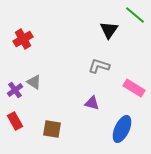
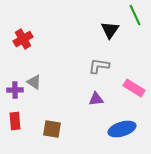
green line: rotated 25 degrees clockwise
black triangle: moved 1 px right
gray L-shape: rotated 10 degrees counterclockwise
purple cross: rotated 35 degrees clockwise
purple triangle: moved 4 px right, 4 px up; rotated 21 degrees counterclockwise
red rectangle: rotated 24 degrees clockwise
blue ellipse: rotated 48 degrees clockwise
